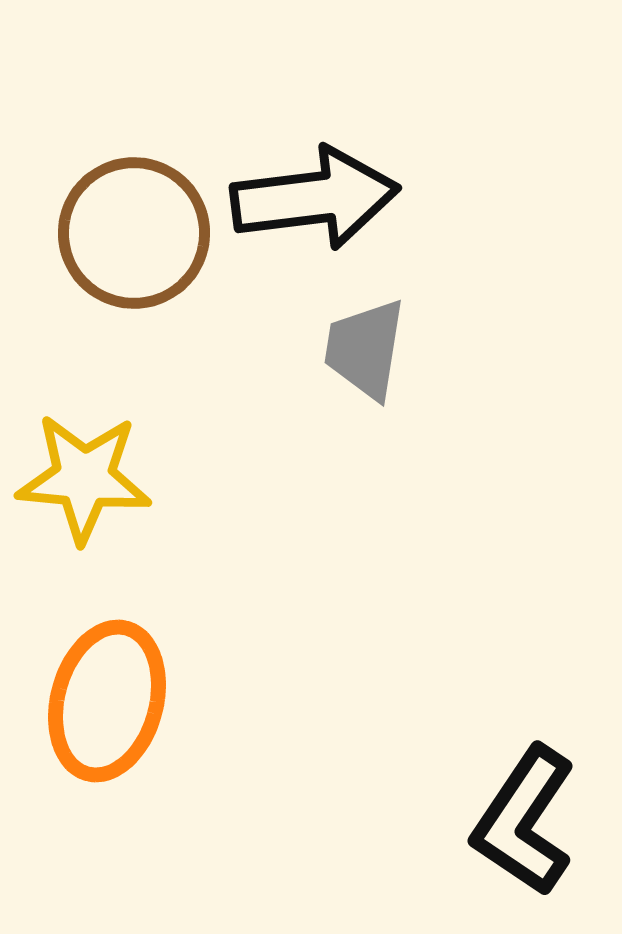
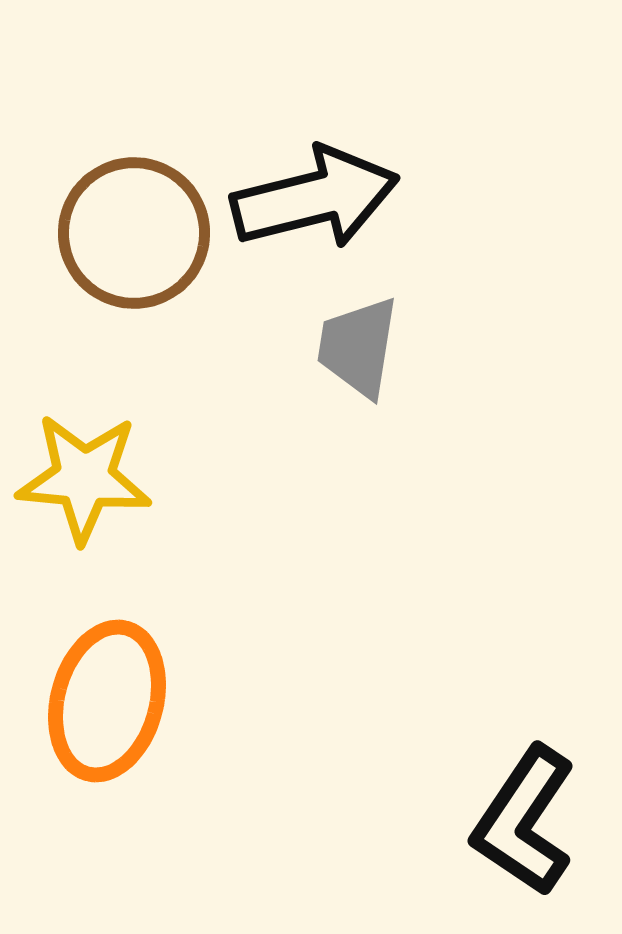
black arrow: rotated 7 degrees counterclockwise
gray trapezoid: moved 7 px left, 2 px up
